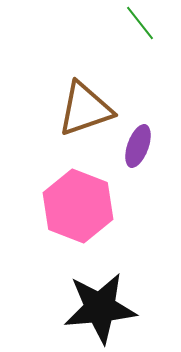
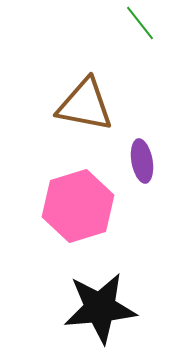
brown triangle: moved 4 px up; rotated 30 degrees clockwise
purple ellipse: moved 4 px right, 15 px down; rotated 30 degrees counterclockwise
pink hexagon: rotated 22 degrees clockwise
